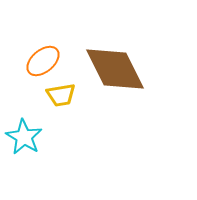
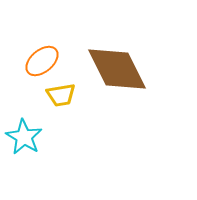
orange ellipse: moved 1 px left
brown diamond: moved 2 px right
